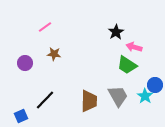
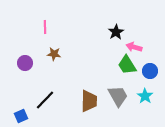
pink line: rotated 56 degrees counterclockwise
green trapezoid: rotated 25 degrees clockwise
blue circle: moved 5 px left, 14 px up
